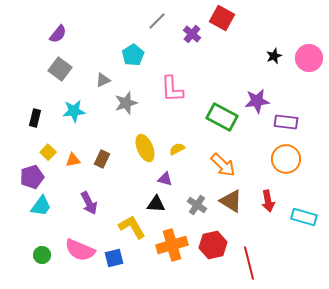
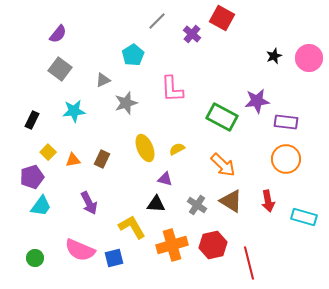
black rectangle: moved 3 px left, 2 px down; rotated 12 degrees clockwise
green circle: moved 7 px left, 3 px down
